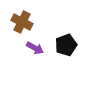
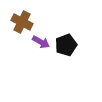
purple arrow: moved 6 px right, 6 px up
